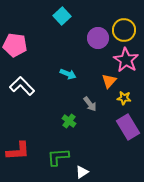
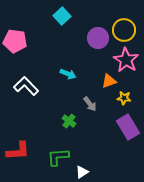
pink pentagon: moved 4 px up
orange triangle: rotated 28 degrees clockwise
white L-shape: moved 4 px right
